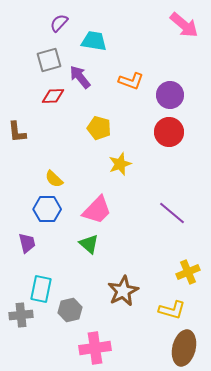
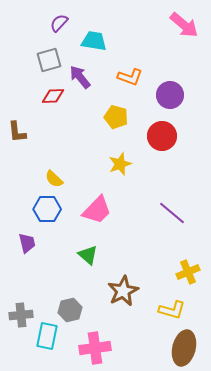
orange L-shape: moved 1 px left, 4 px up
yellow pentagon: moved 17 px right, 11 px up
red circle: moved 7 px left, 4 px down
green triangle: moved 1 px left, 11 px down
cyan rectangle: moved 6 px right, 47 px down
